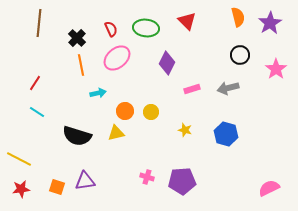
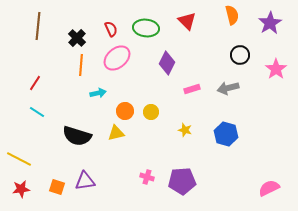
orange semicircle: moved 6 px left, 2 px up
brown line: moved 1 px left, 3 px down
orange line: rotated 15 degrees clockwise
